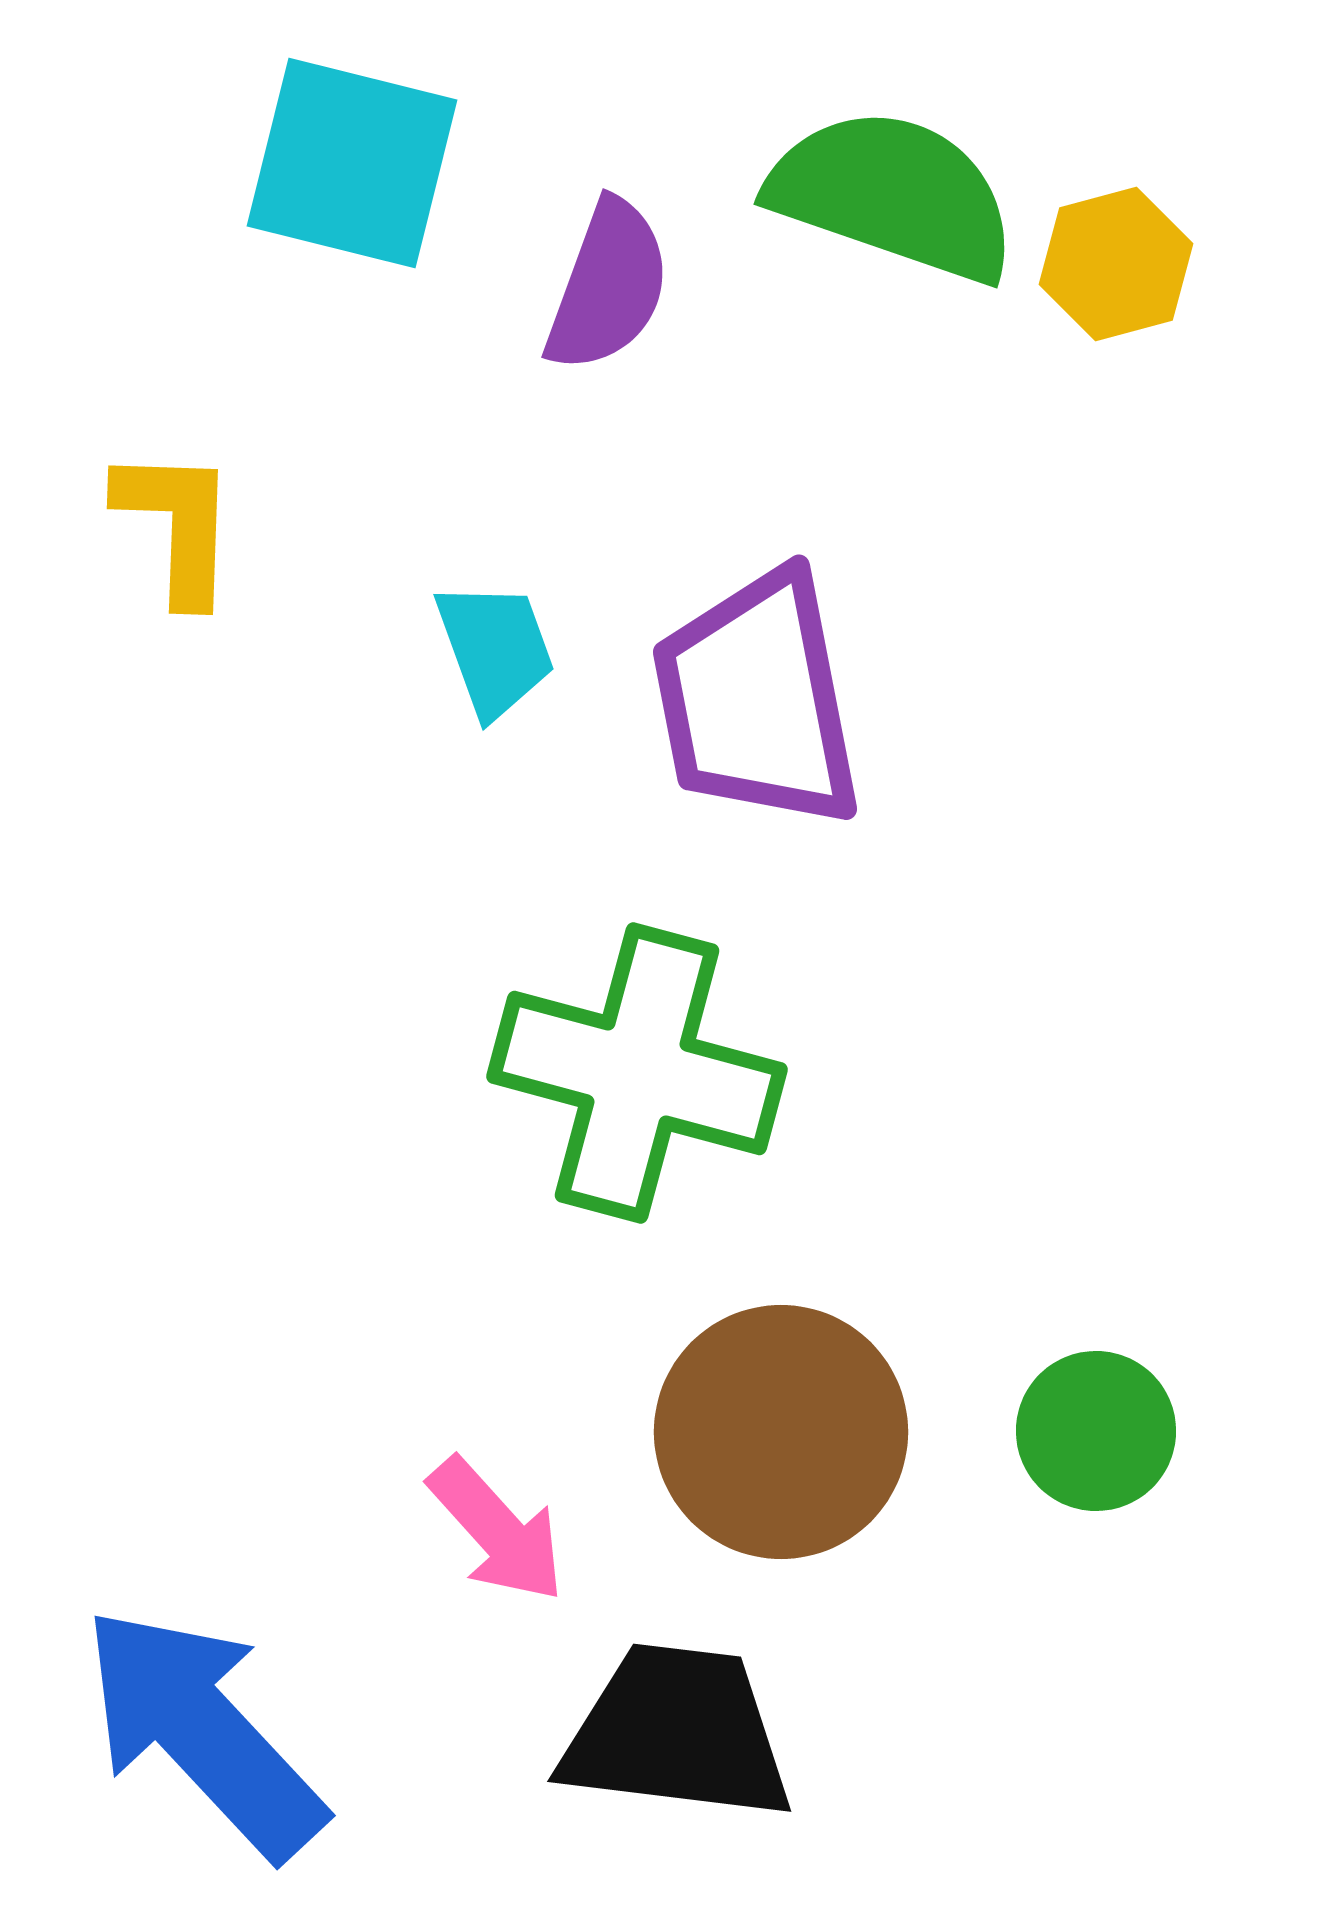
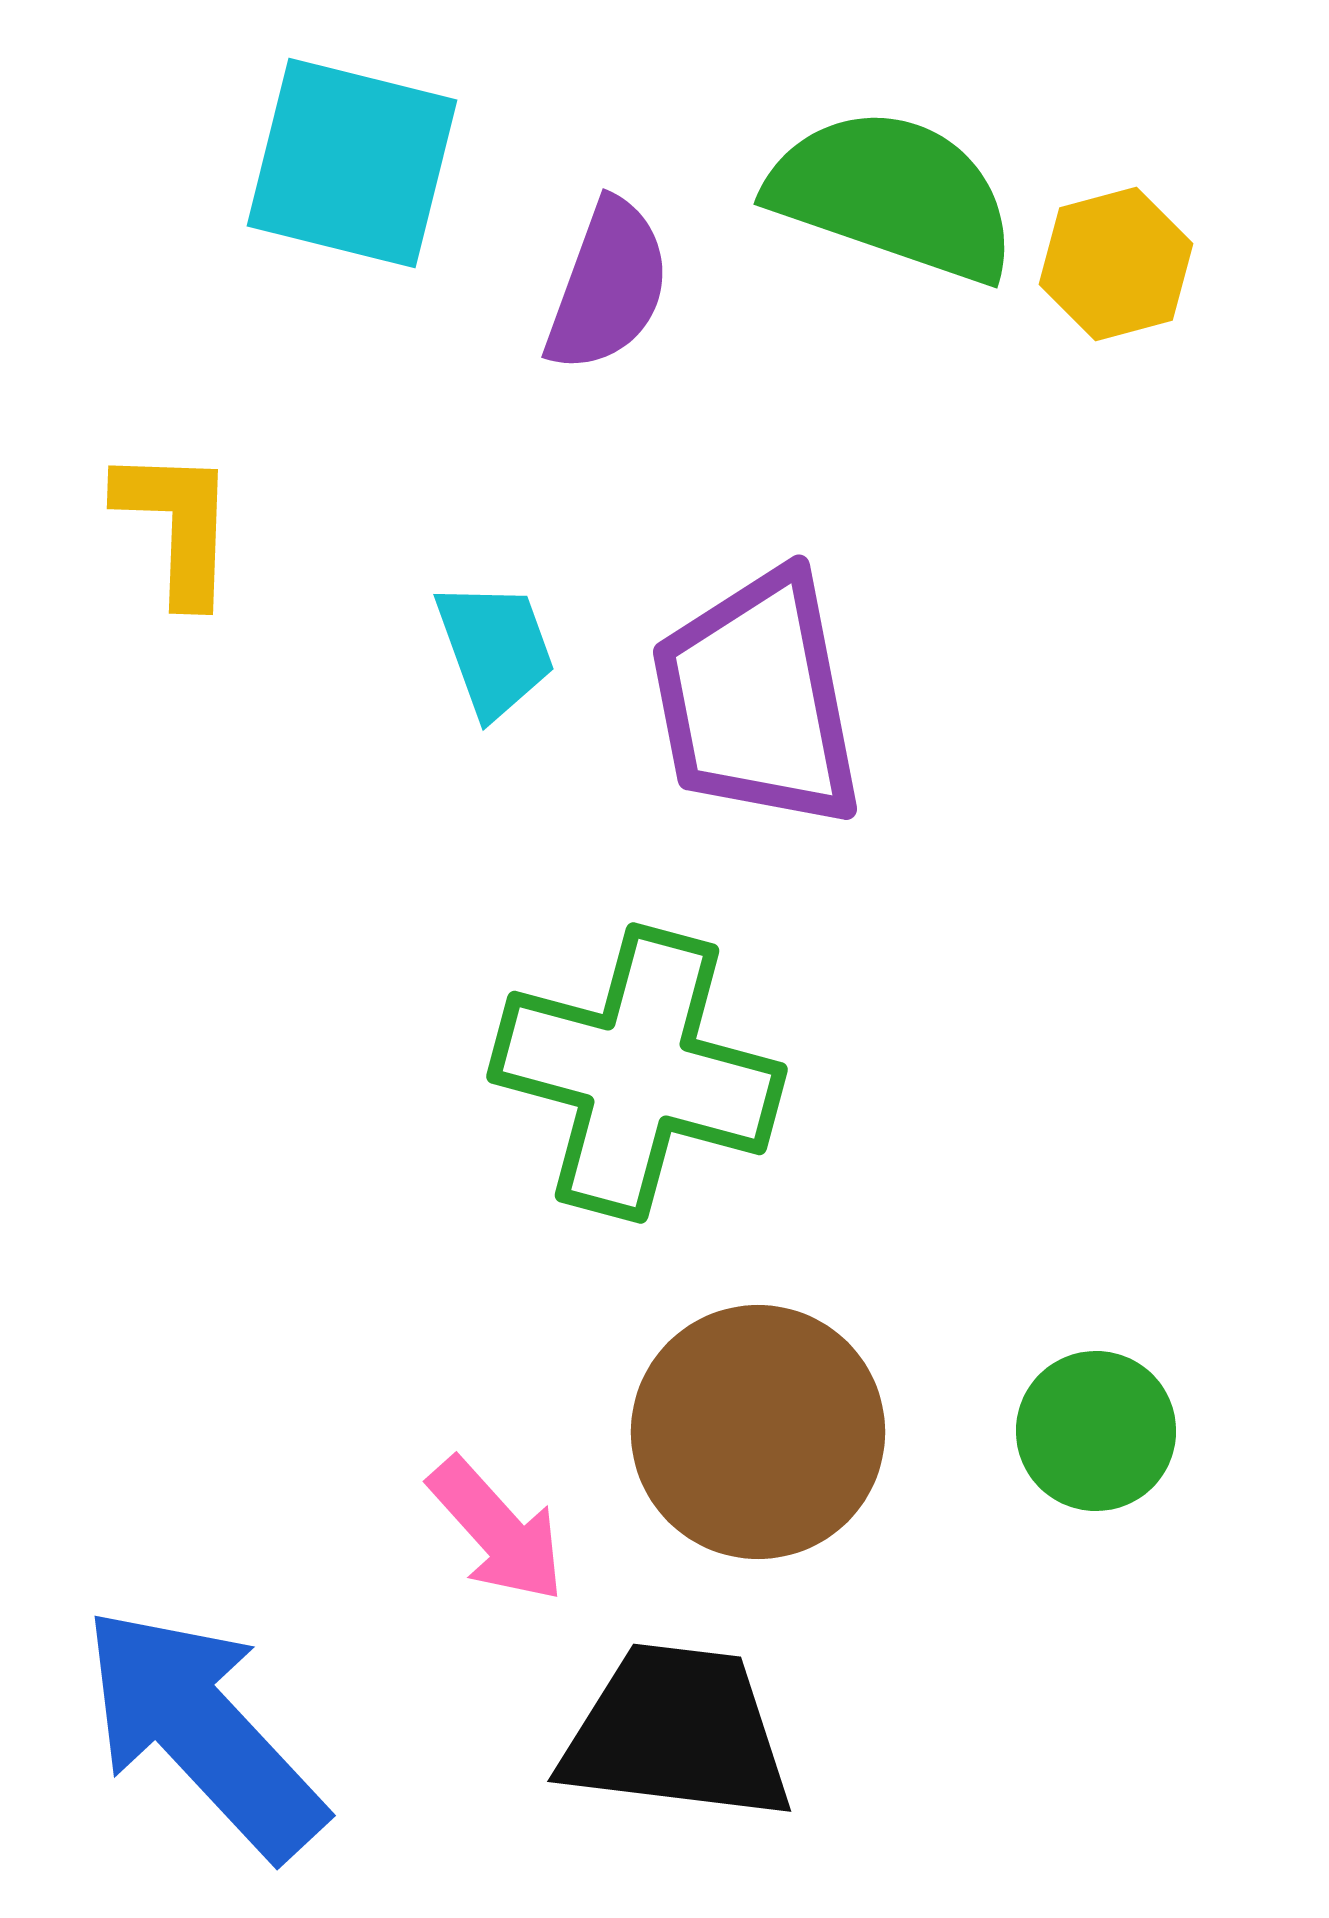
brown circle: moved 23 px left
